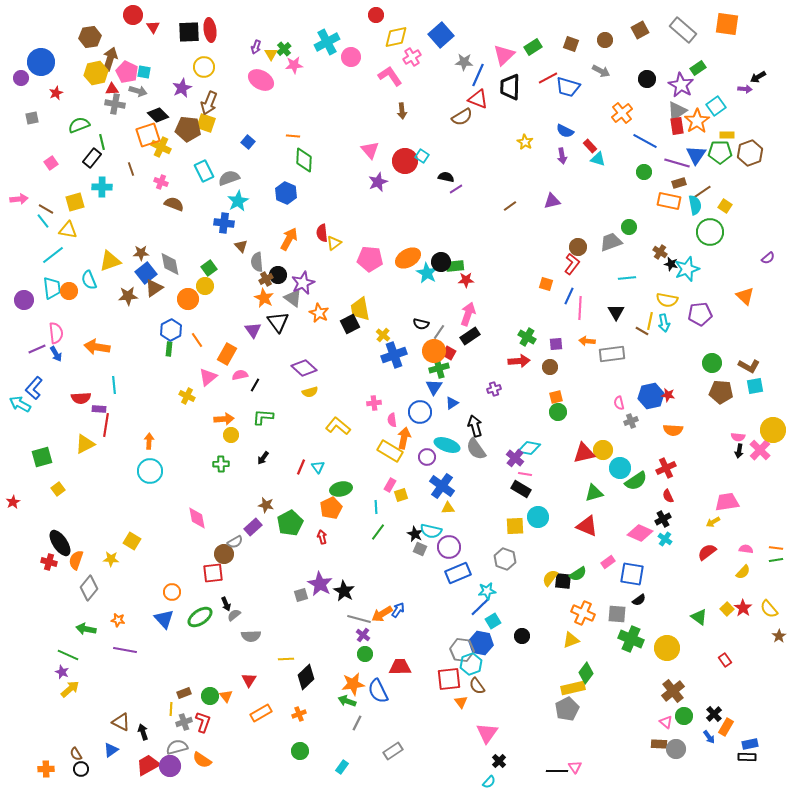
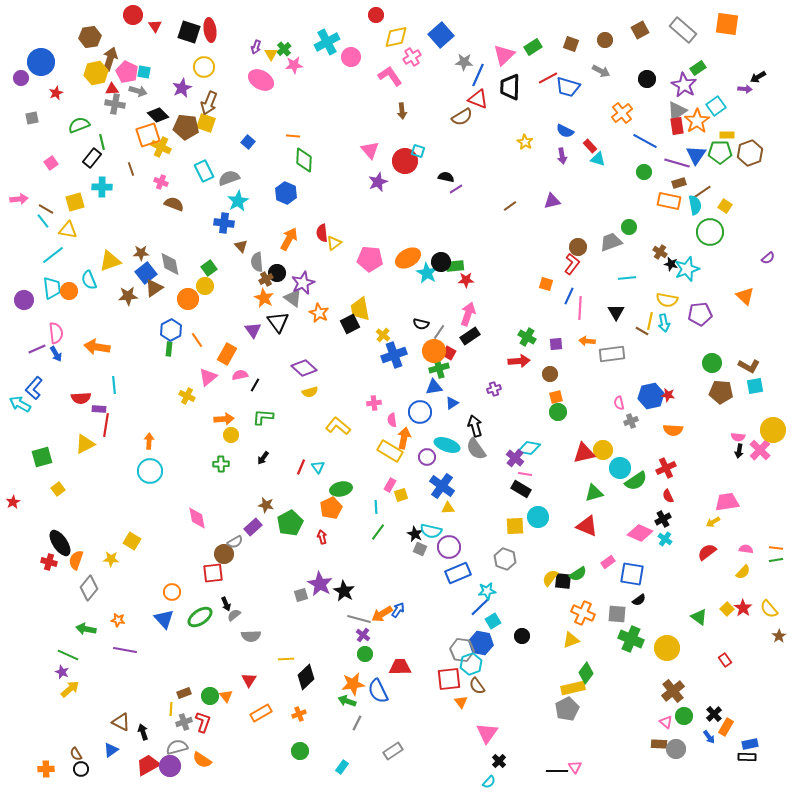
red triangle at (153, 27): moved 2 px right, 1 px up
black square at (189, 32): rotated 20 degrees clockwise
purple star at (681, 85): moved 3 px right
brown pentagon at (188, 129): moved 2 px left, 2 px up
cyan square at (422, 156): moved 4 px left, 5 px up; rotated 16 degrees counterclockwise
black circle at (278, 275): moved 1 px left, 2 px up
brown circle at (550, 367): moved 7 px down
blue triangle at (434, 387): rotated 48 degrees clockwise
